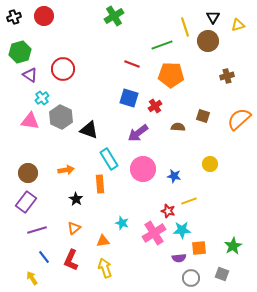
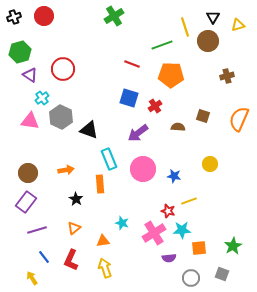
orange semicircle at (239, 119): rotated 25 degrees counterclockwise
cyan rectangle at (109, 159): rotated 10 degrees clockwise
purple semicircle at (179, 258): moved 10 px left
